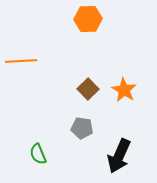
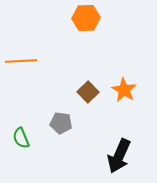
orange hexagon: moved 2 px left, 1 px up
brown square: moved 3 px down
gray pentagon: moved 21 px left, 5 px up
green semicircle: moved 17 px left, 16 px up
